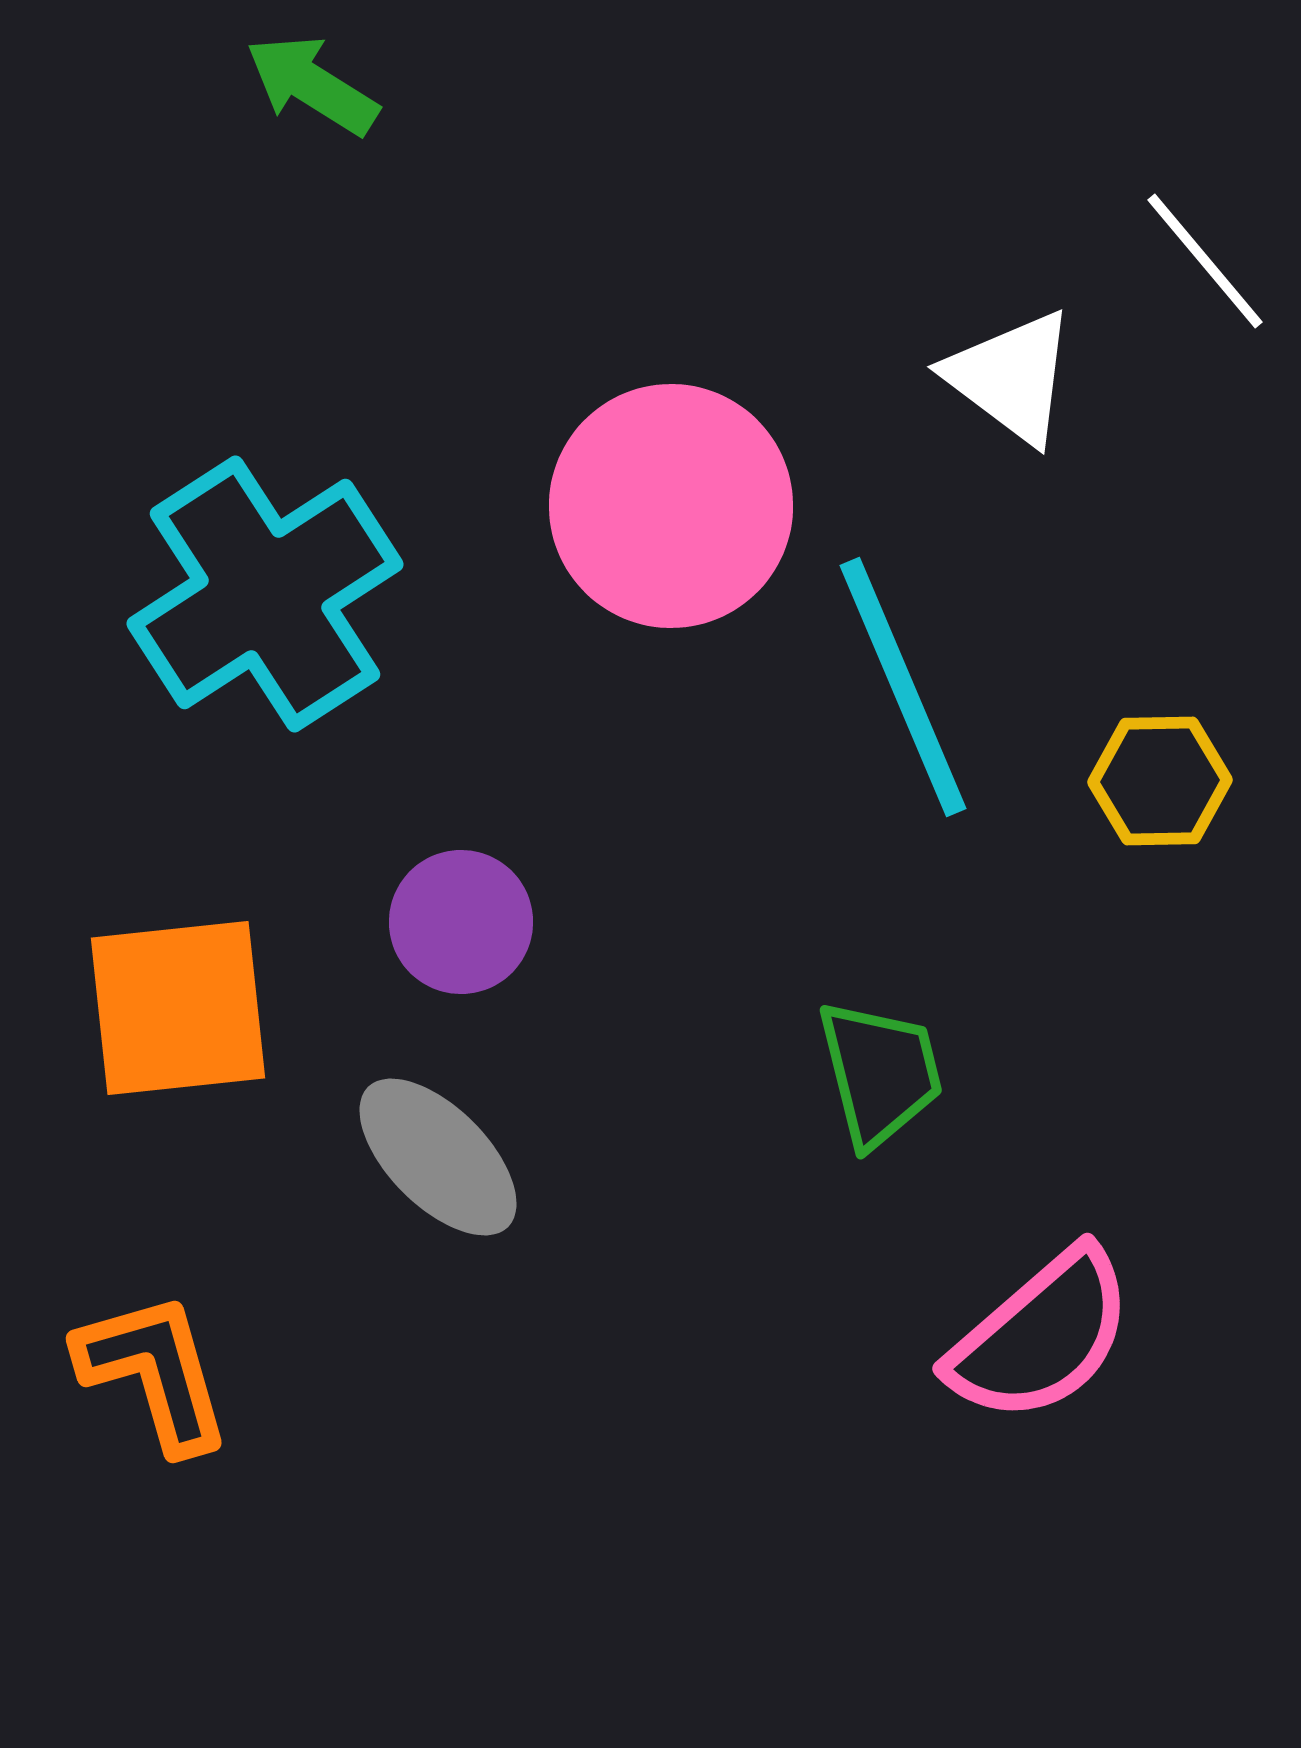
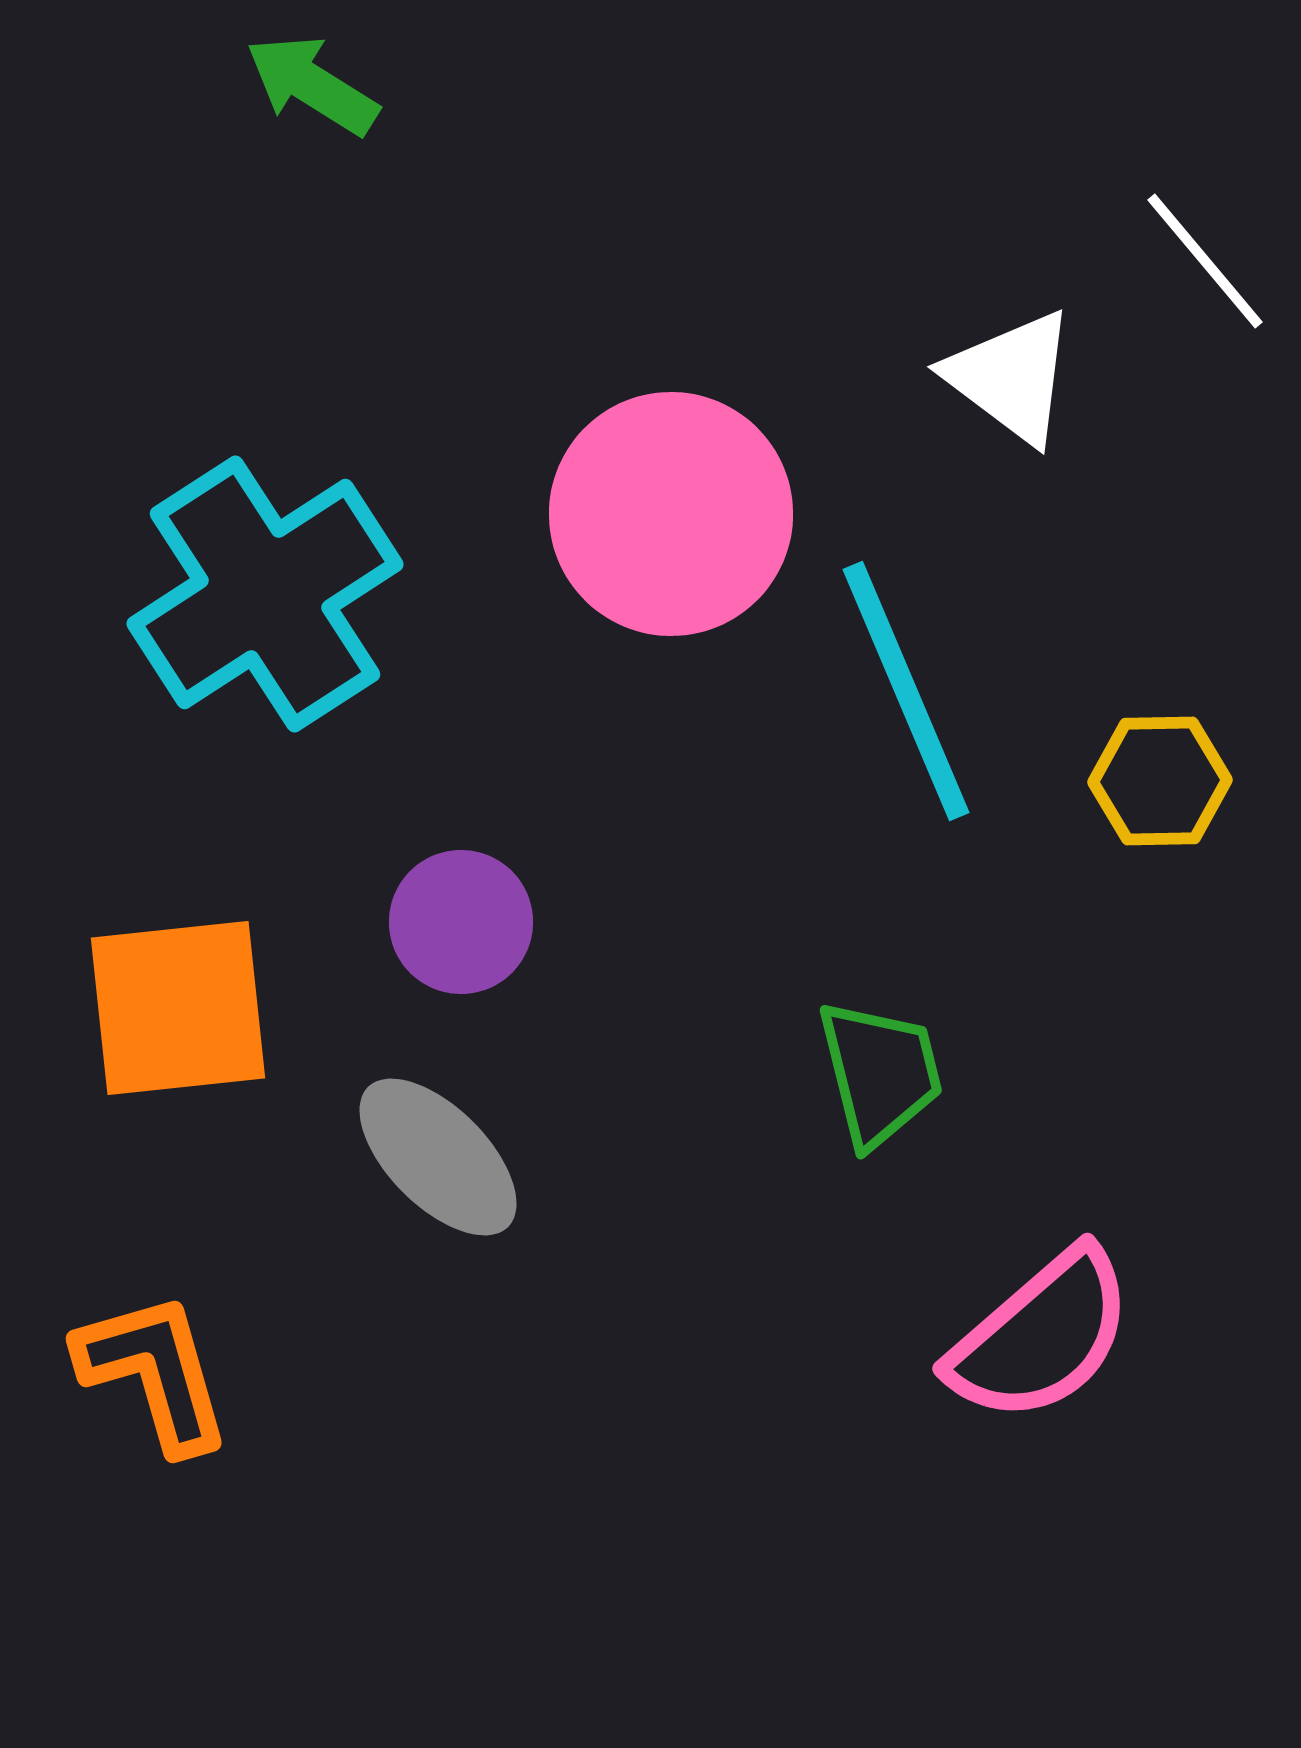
pink circle: moved 8 px down
cyan line: moved 3 px right, 4 px down
